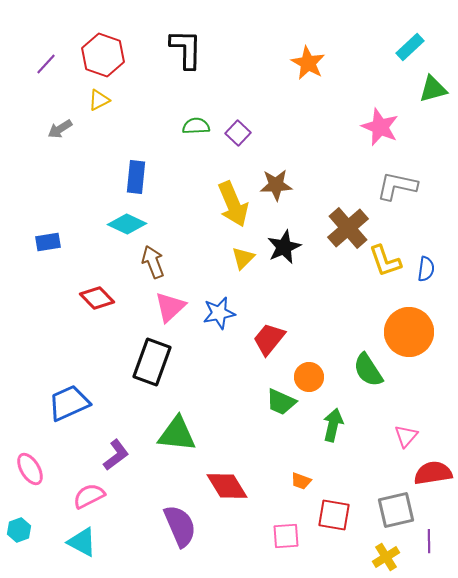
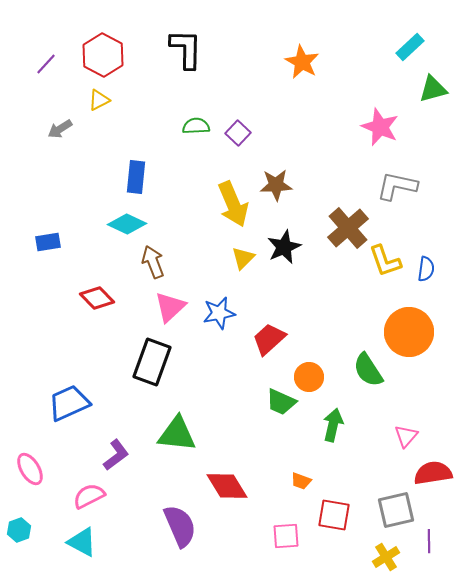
red hexagon at (103, 55): rotated 9 degrees clockwise
orange star at (308, 63): moved 6 px left, 1 px up
red trapezoid at (269, 339): rotated 9 degrees clockwise
